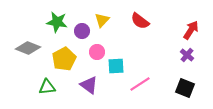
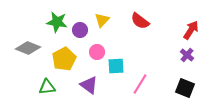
purple circle: moved 2 px left, 1 px up
pink line: rotated 25 degrees counterclockwise
